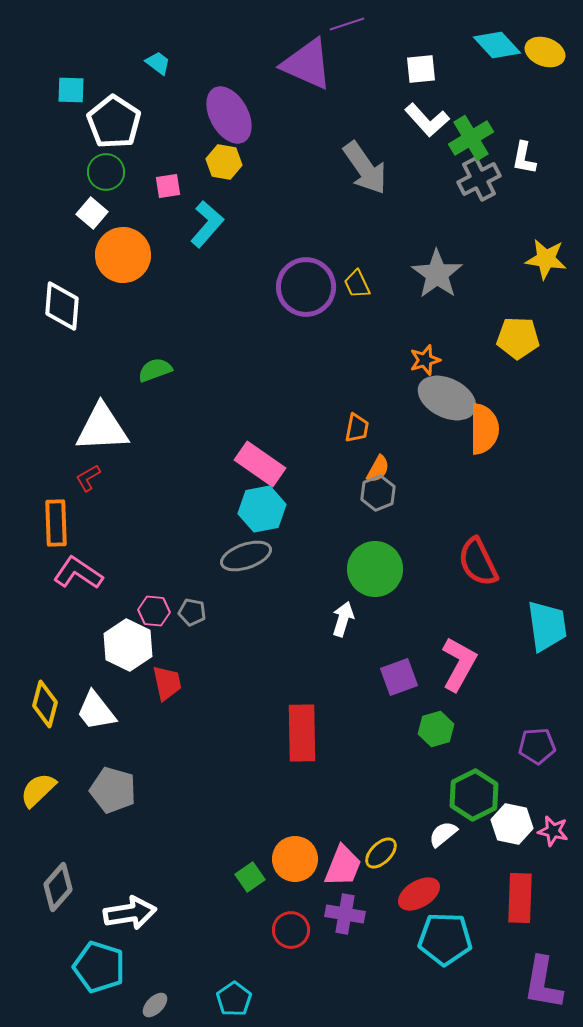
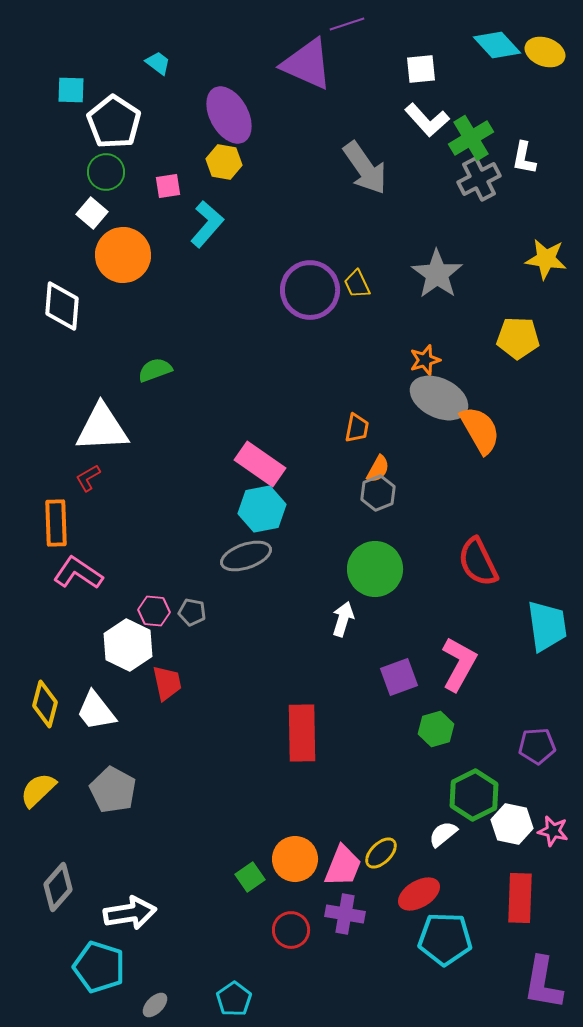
purple circle at (306, 287): moved 4 px right, 3 px down
gray ellipse at (447, 398): moved 8 px left
orange semicircle at (484, 429): moved 4 px left, 1 px down; rotated 30 degrees counterclockwise
gray pentagon at (113, 790): rotated 12 degrees clockwise
